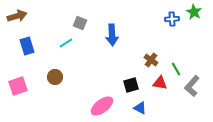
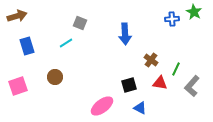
blue arrow: moved 13 px right, 1 px up
green line: rotated 56 degrees clockwise
black square: moved 2 px left
